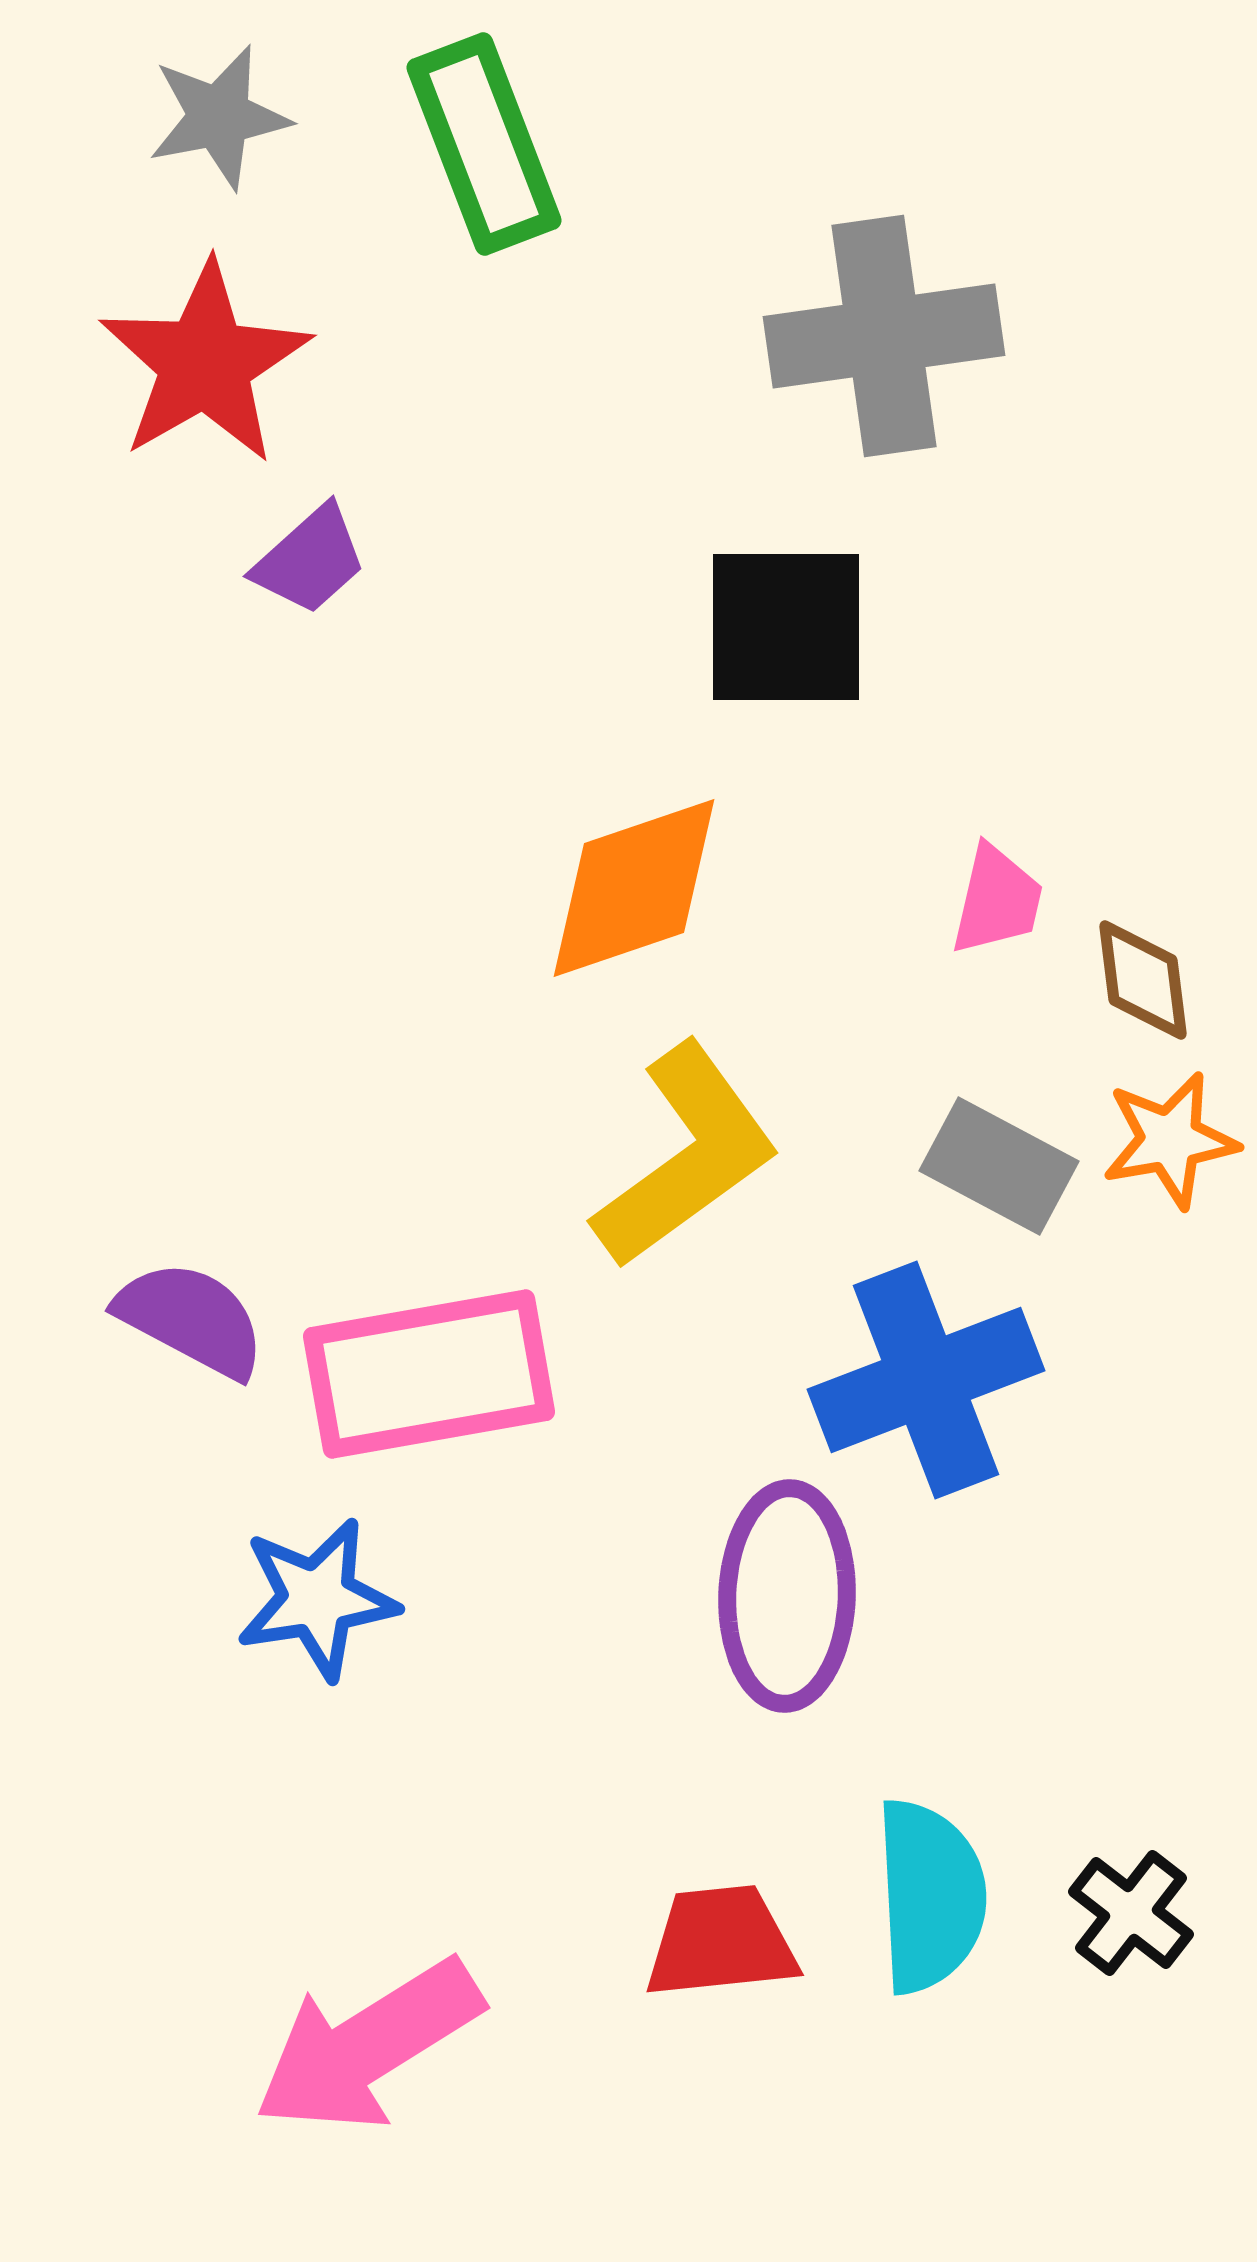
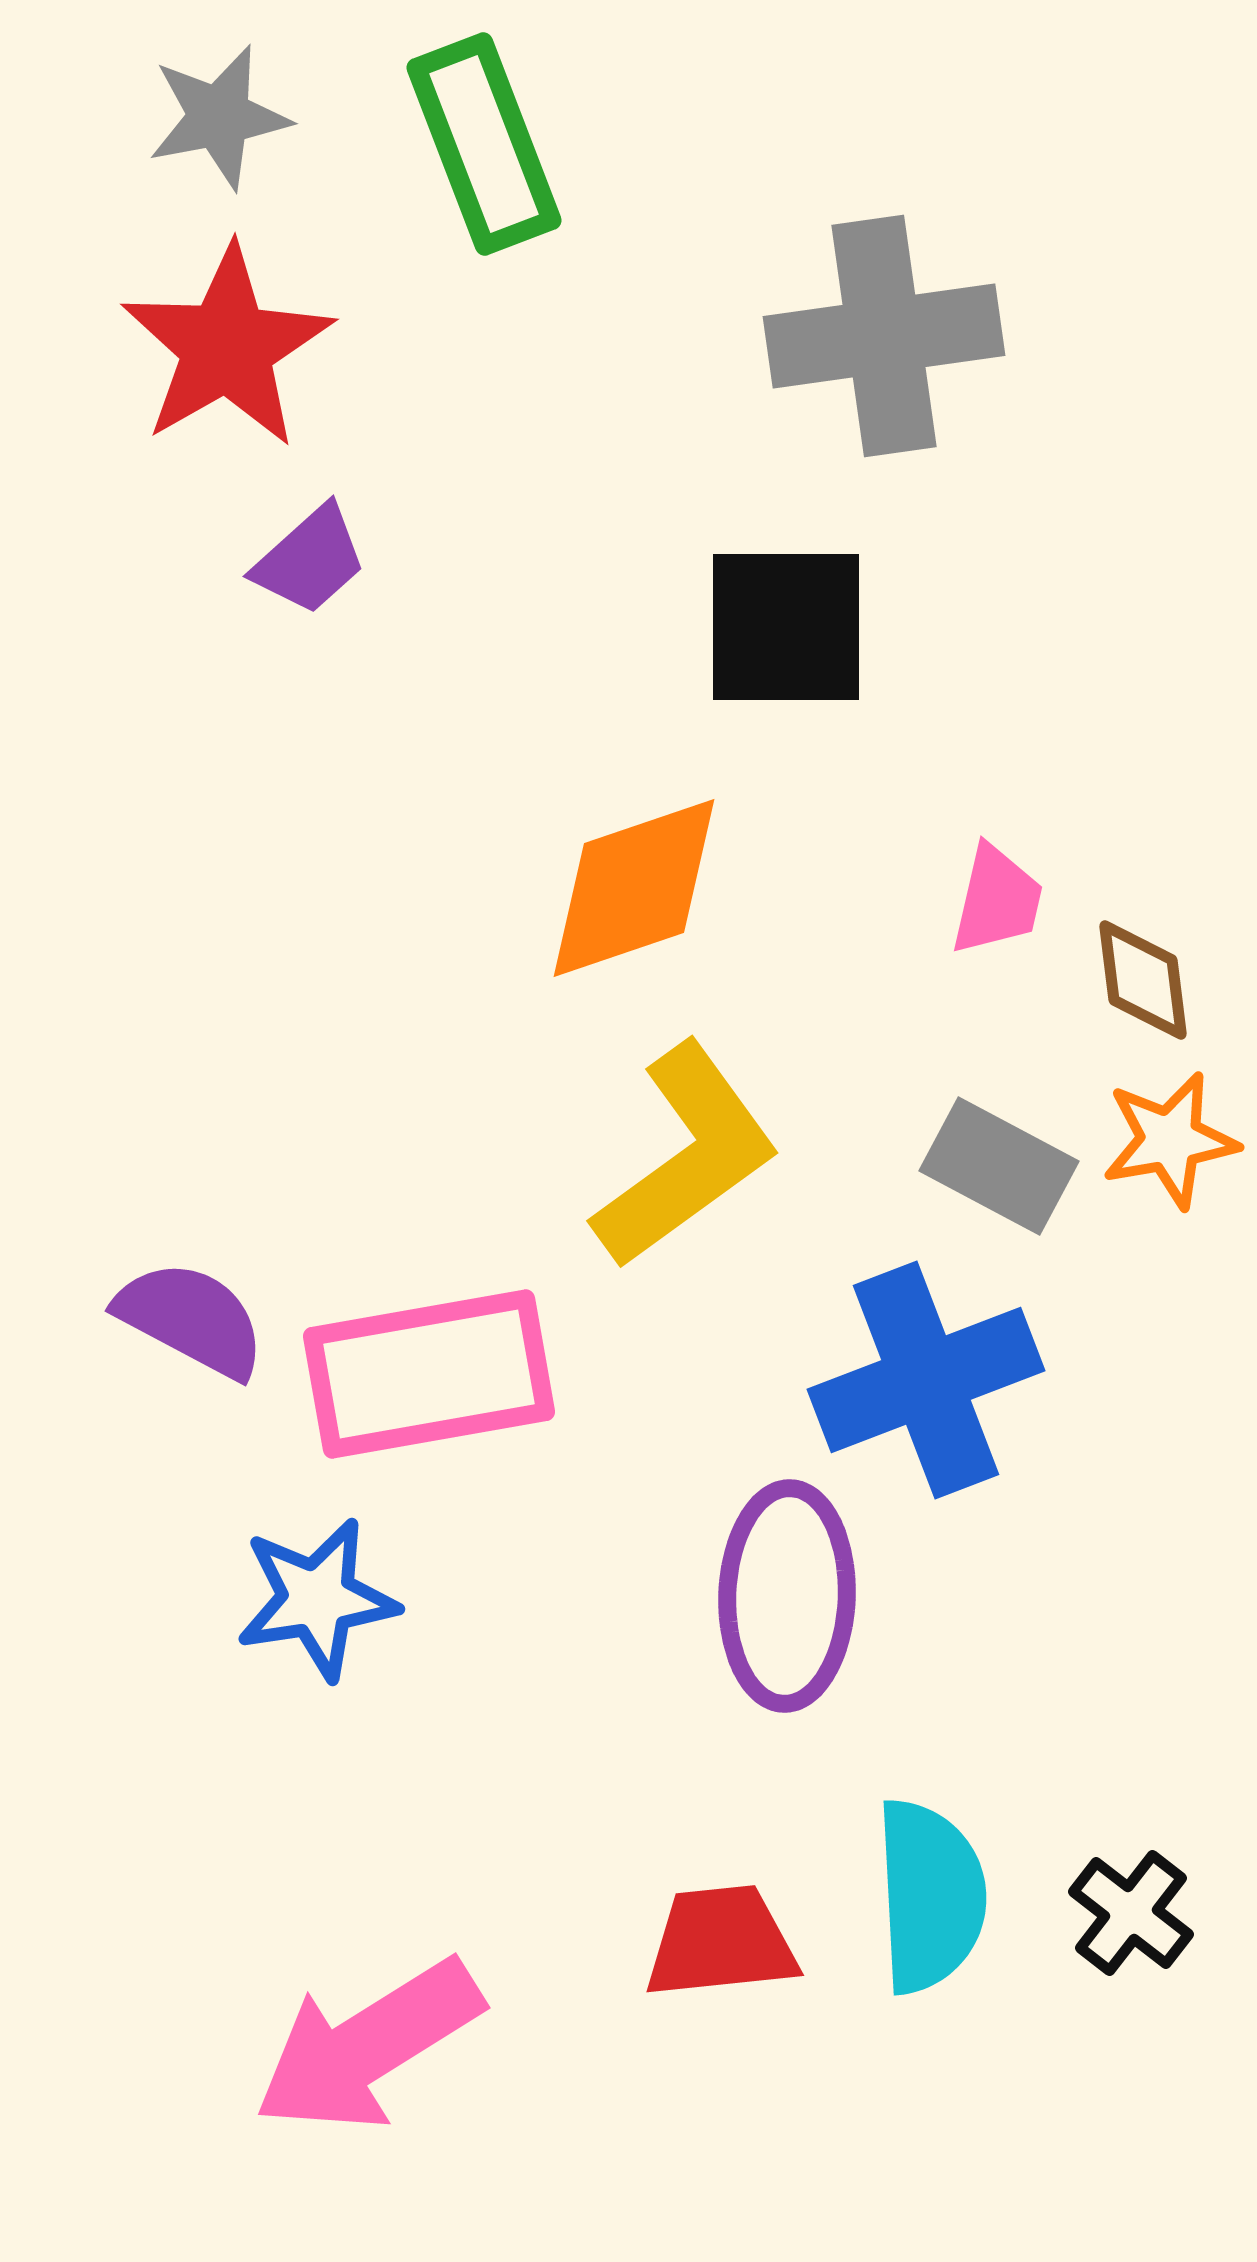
red star: moved 22 px right, 16 px up
